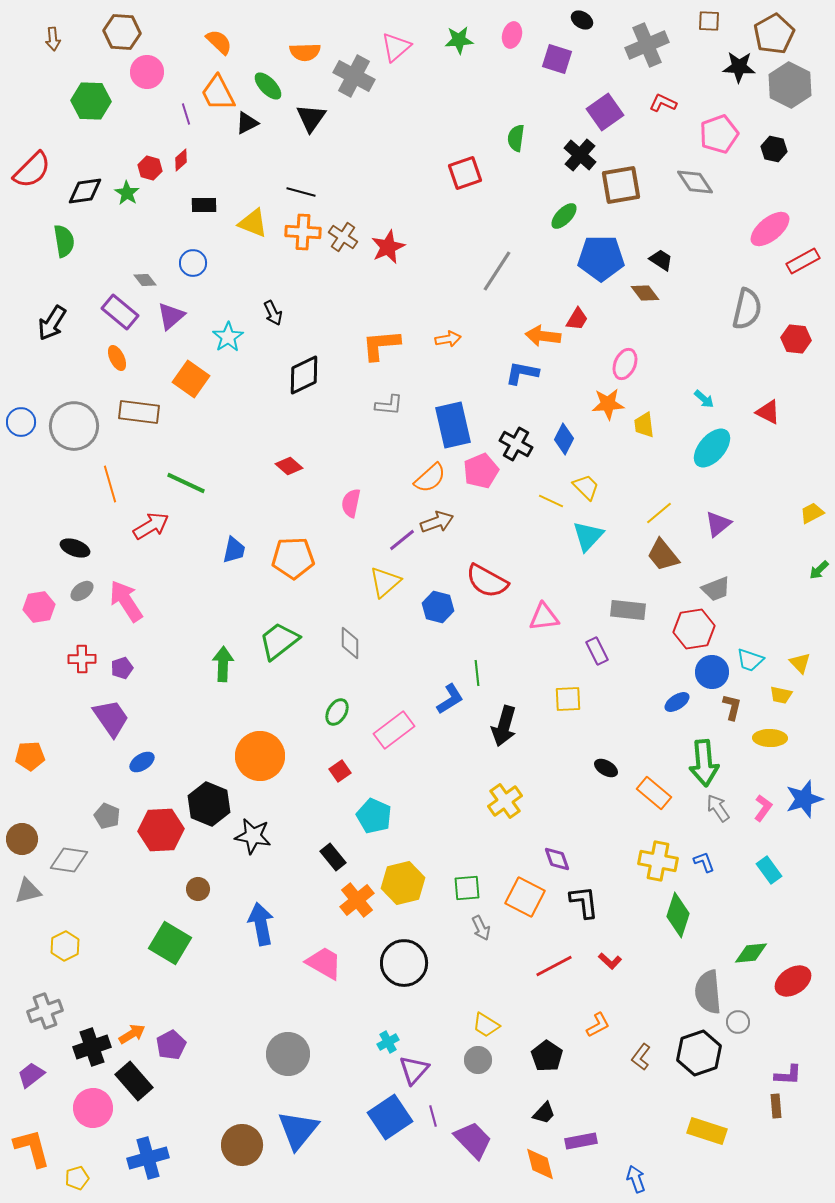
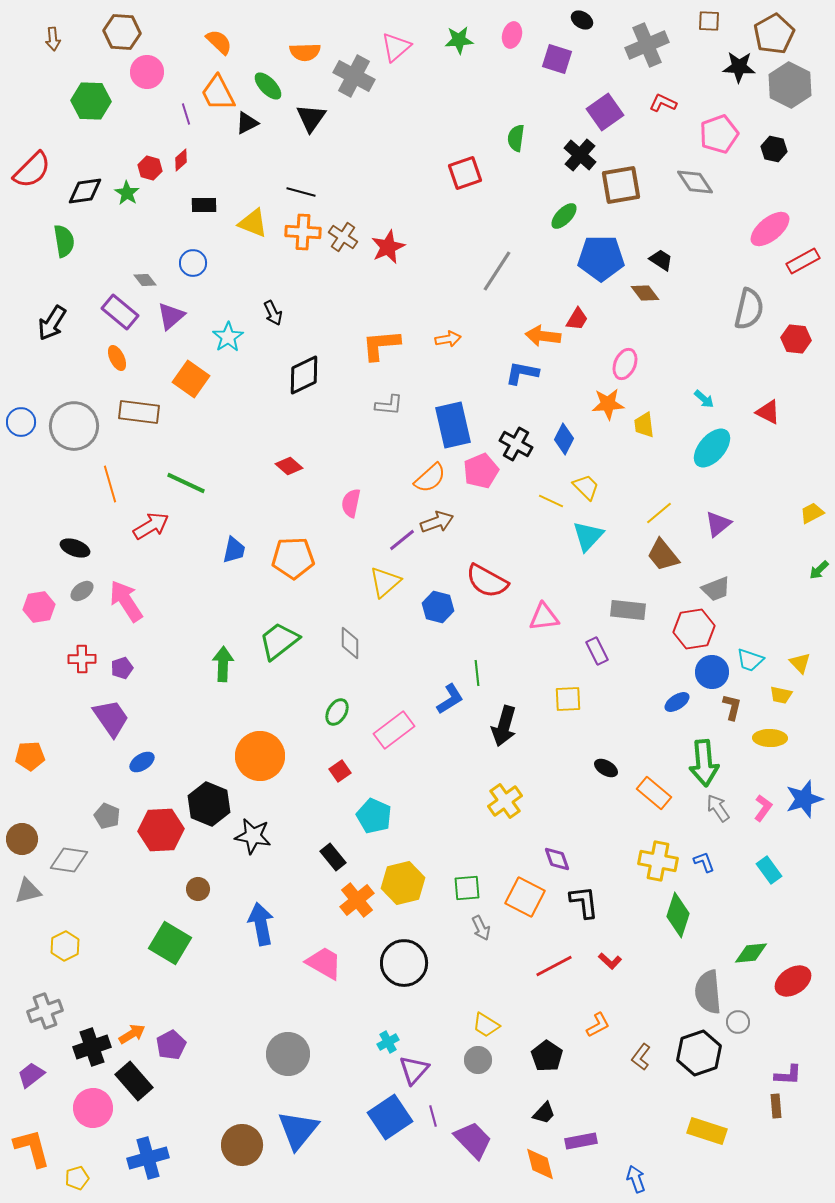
gray semicircle at (747, 309): moved 2 px right
